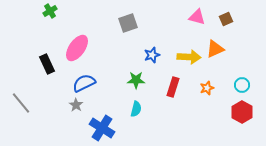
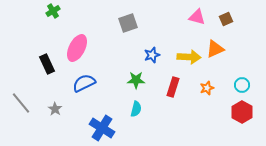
green cross: moved 3 px right
pink ellipse: rotated 8 degrees counterclockwise
gray star: moved 21 px left, 4 px down
